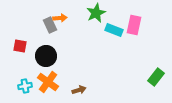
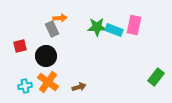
green star: moved 1 px right, 14 px down; rotated 24 degrees clockwise
gray rectangle: moved 2 px right, 4 px down
red square: rotated 24 degrees counterclockwise
brown arrow: moved 3 px up
